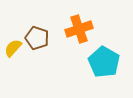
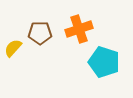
brown pentagon: moved 3 px right, 5 px up; rotated 20 degrees counterclockwise
cyan pentagon: rotated 12 degrees counterclockwise
